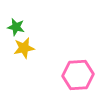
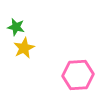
yellow star: rotated 15 degrees counterclockwise
